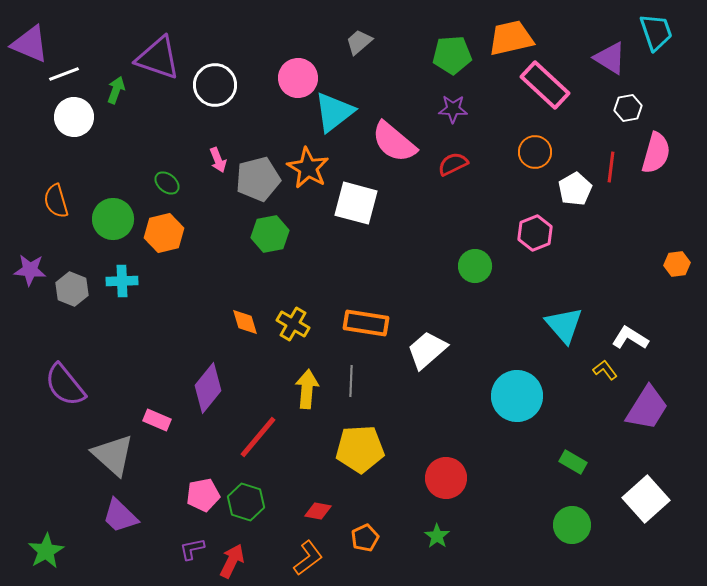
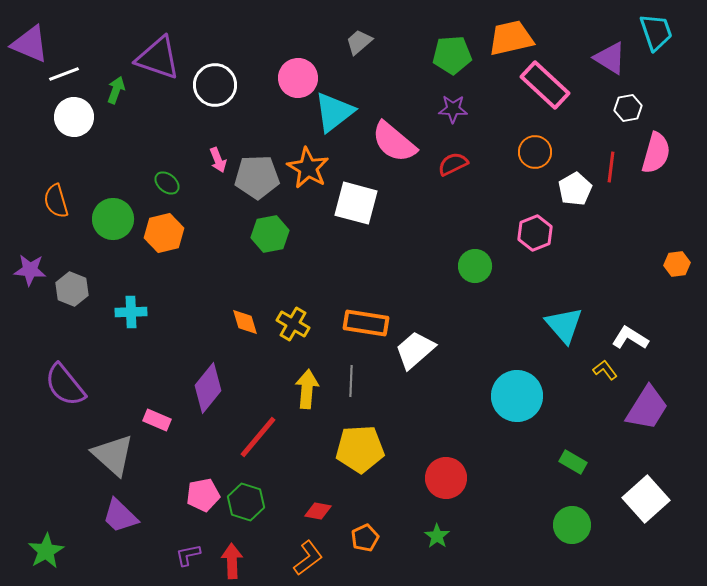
gray pentagon at (258, 179): moved 1 px left, 2 px up; rotated 12 degrees clockwise
cyan cross at (122, 281): moved 9 px right, 31 px down
white trapezoid at (427, 350): moved 12 px left
purple L-shape at (192, 549): moved 4 px left, 6 px down
red arrow at (232, 561): rotated 28 degrees counterclockwise
